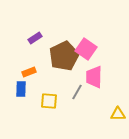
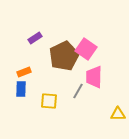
orange rectangle: moved 5 px left
gray line: moved 1 px right, 1 px up
